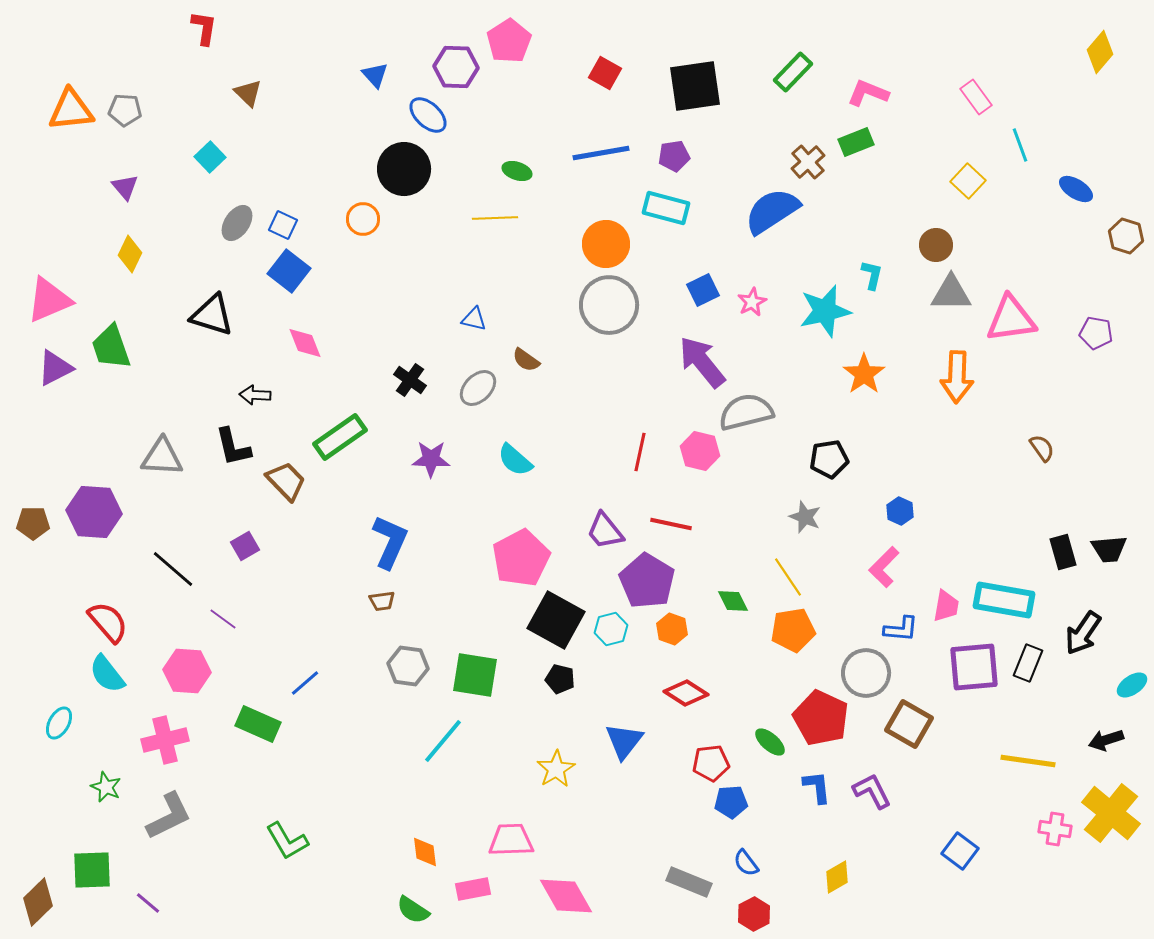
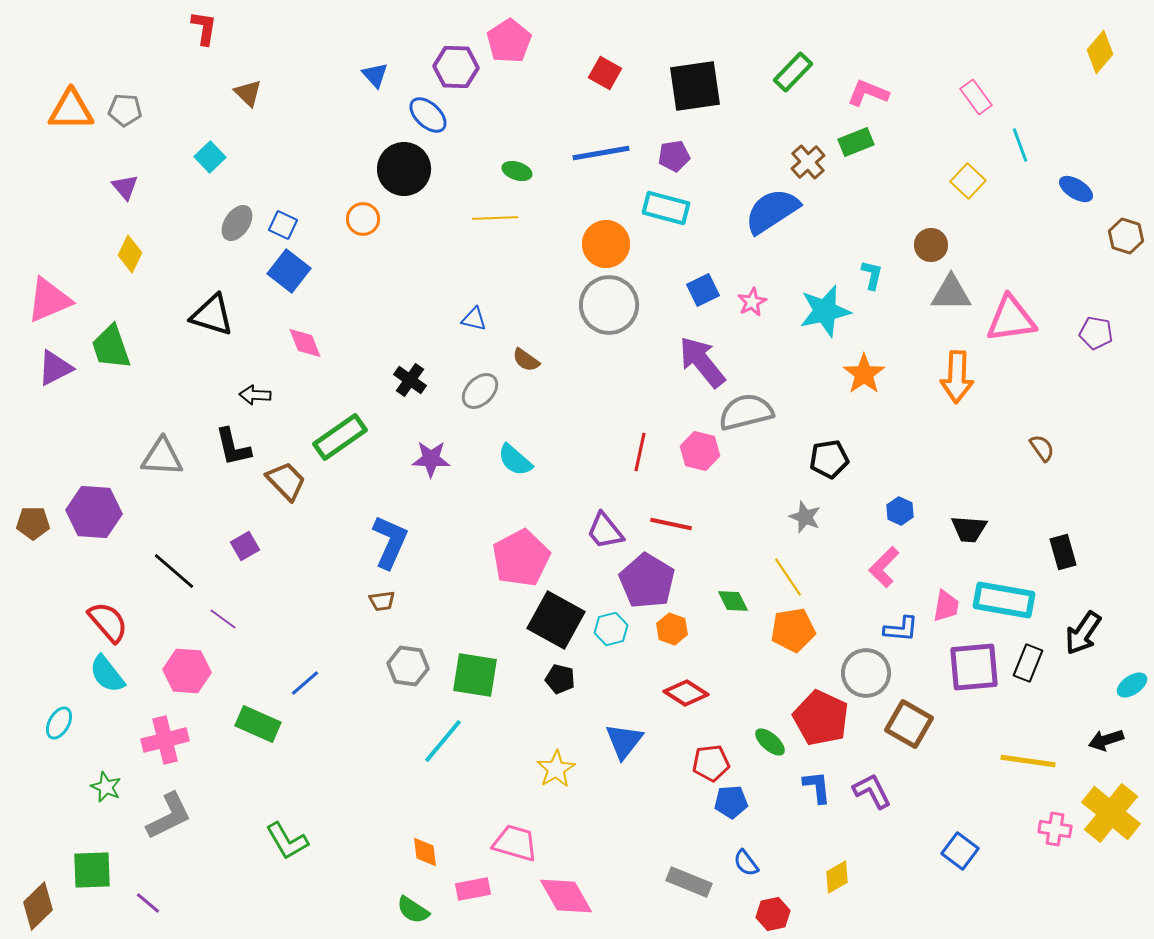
orange triangle at (71, 110): rotated 6 degrees clockwise
brown circle at (936, 245): moved 5 px left
gray ellipse at (478, 388): moved 2 px right, 3 px down
black trapezoid at (1109, 549): moved 140 px left, 20 px up; rotated 9 degrees clockwise
black line at (173, 569): moved 1 px right, 2 px down
pink trapezoid at (511, 840): moved 4 px right, 3 px down; rotated 18 degrees clockwise
brown diamond at (38, 902): moved 4 px down
red hexagon at (754, 914): moved 19 px right; rotated 16 degrees clockwise
